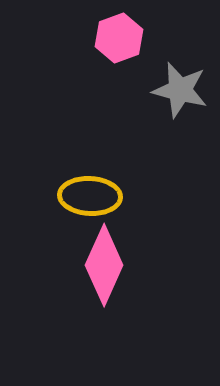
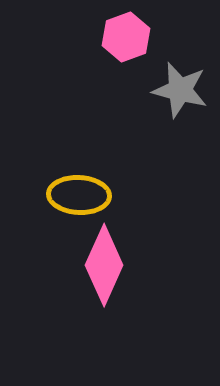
pink hexagon: moved 7 px right, 1 px up
yellow ellipse: moved 11 px left, 1 px up
